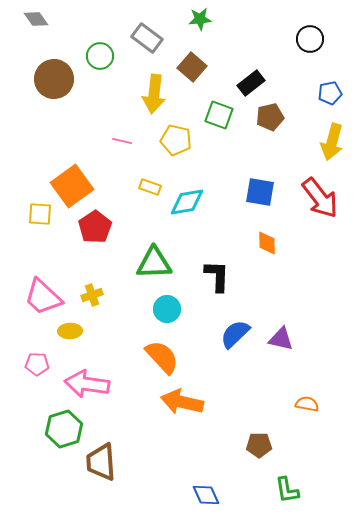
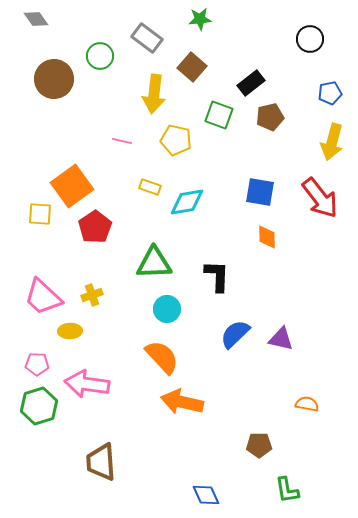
orange diamond at (267, 243): moved 6 px up
green hexagon at (64, 429): moved 25 px left, 23 px up
